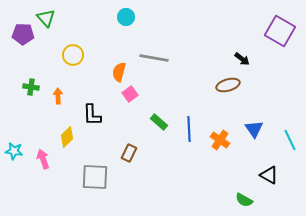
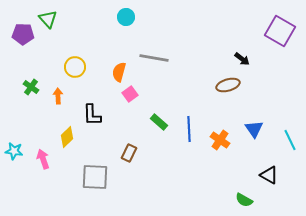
green triangle: moved 2 px right, 1 px down
yellow circle: moved 2 px right, 12 px down
green cross: rotated 28 degrees clockwise
